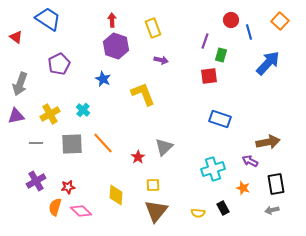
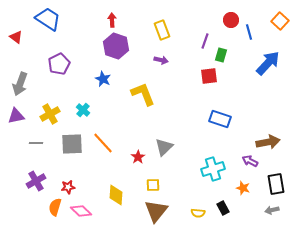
yellow rectangle at (153, 28): moved 9 px right, 2 px down
